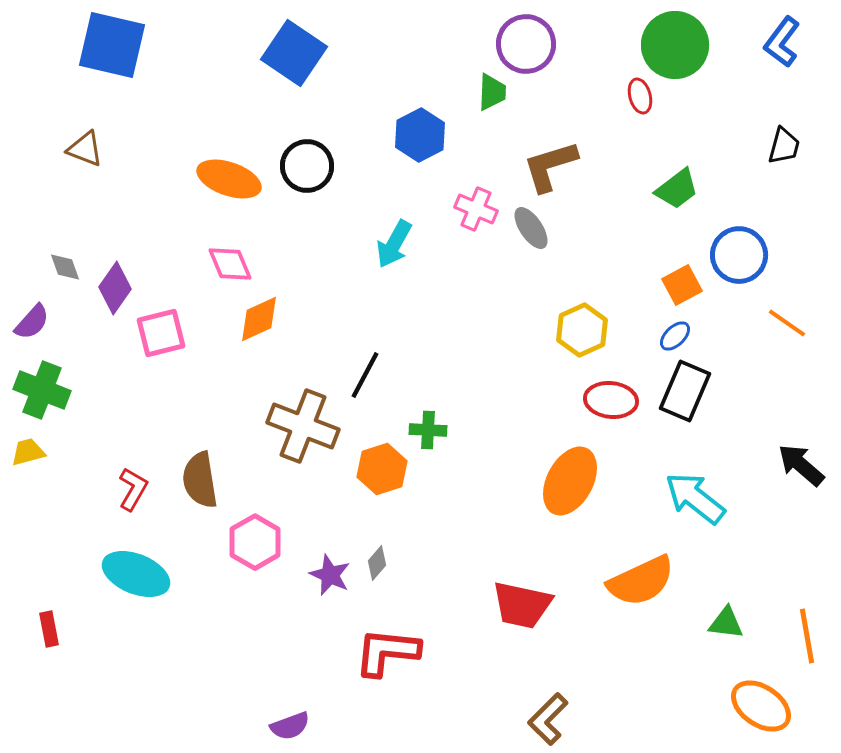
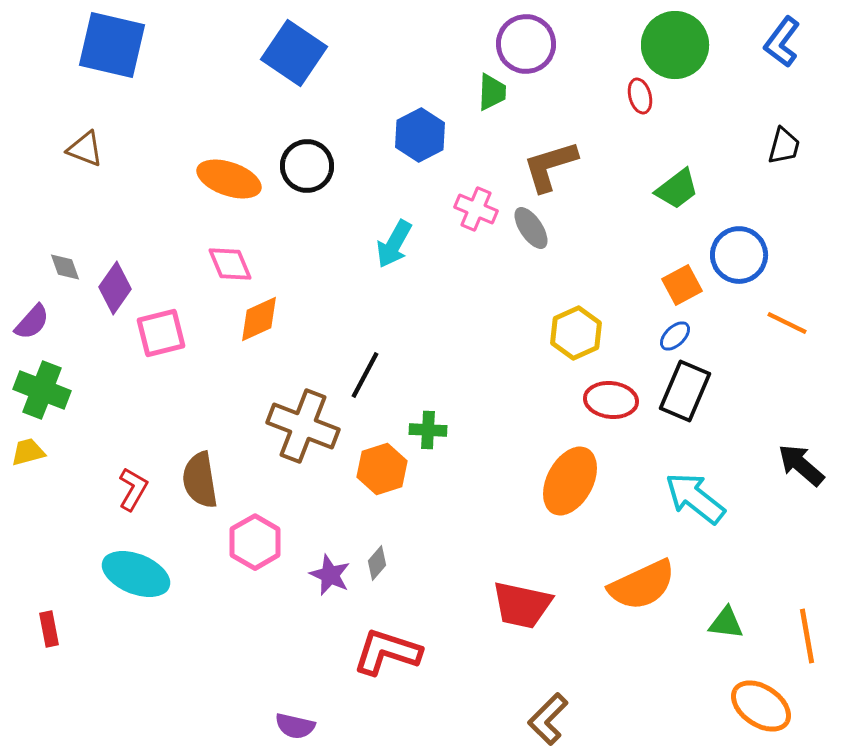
orange line at (787, 323): rotated 9 degrees counterclockwise
yellow hexagon at (582, 330): moved 6 px left, 3 px down
orange semicircle at (641, 581): moved 1 px right, 4 px down
red L-shape at (387, 652): rotated 12 degrees clockwise
purple semicircle at (290, 726): moved 5 px right; rotated 33 degrees clockwise
